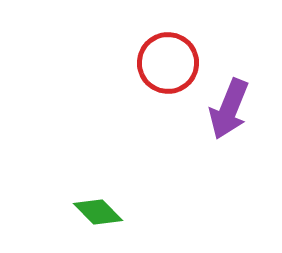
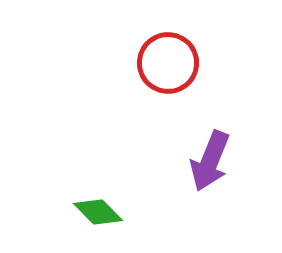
purple arrow: moved 19 px left, 52 px down
